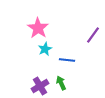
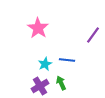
cyan star: moved 15 px down
